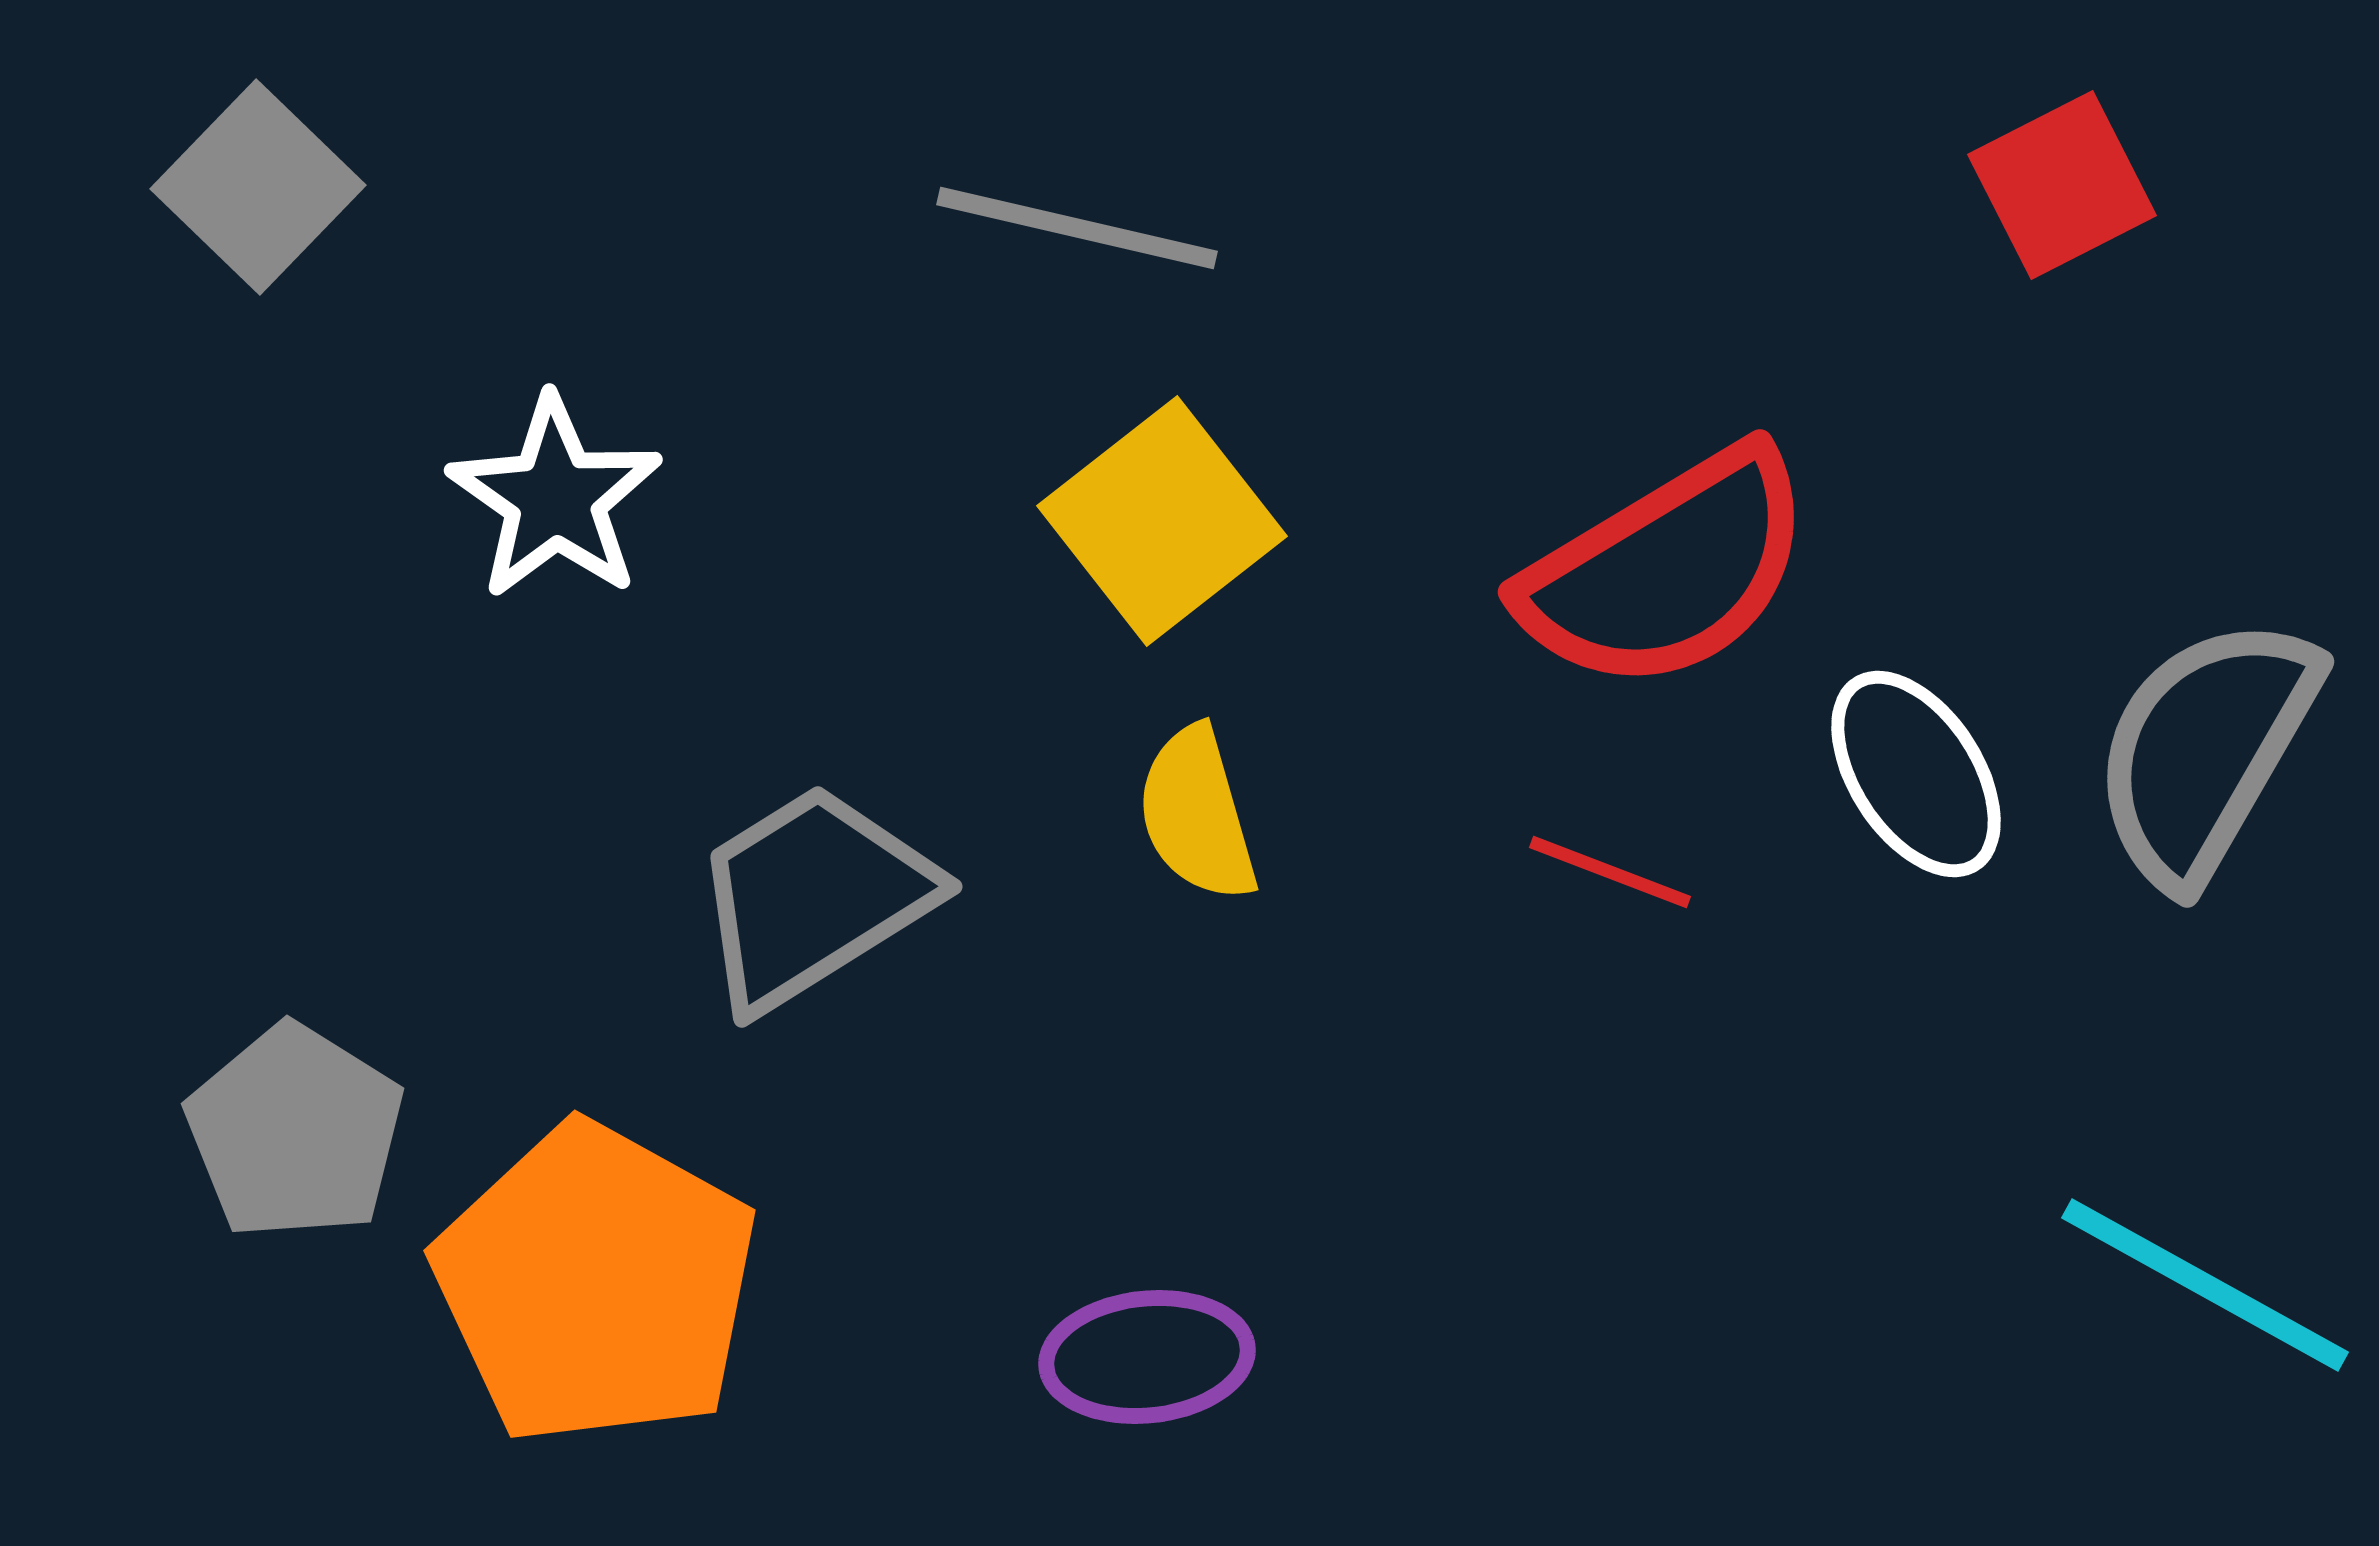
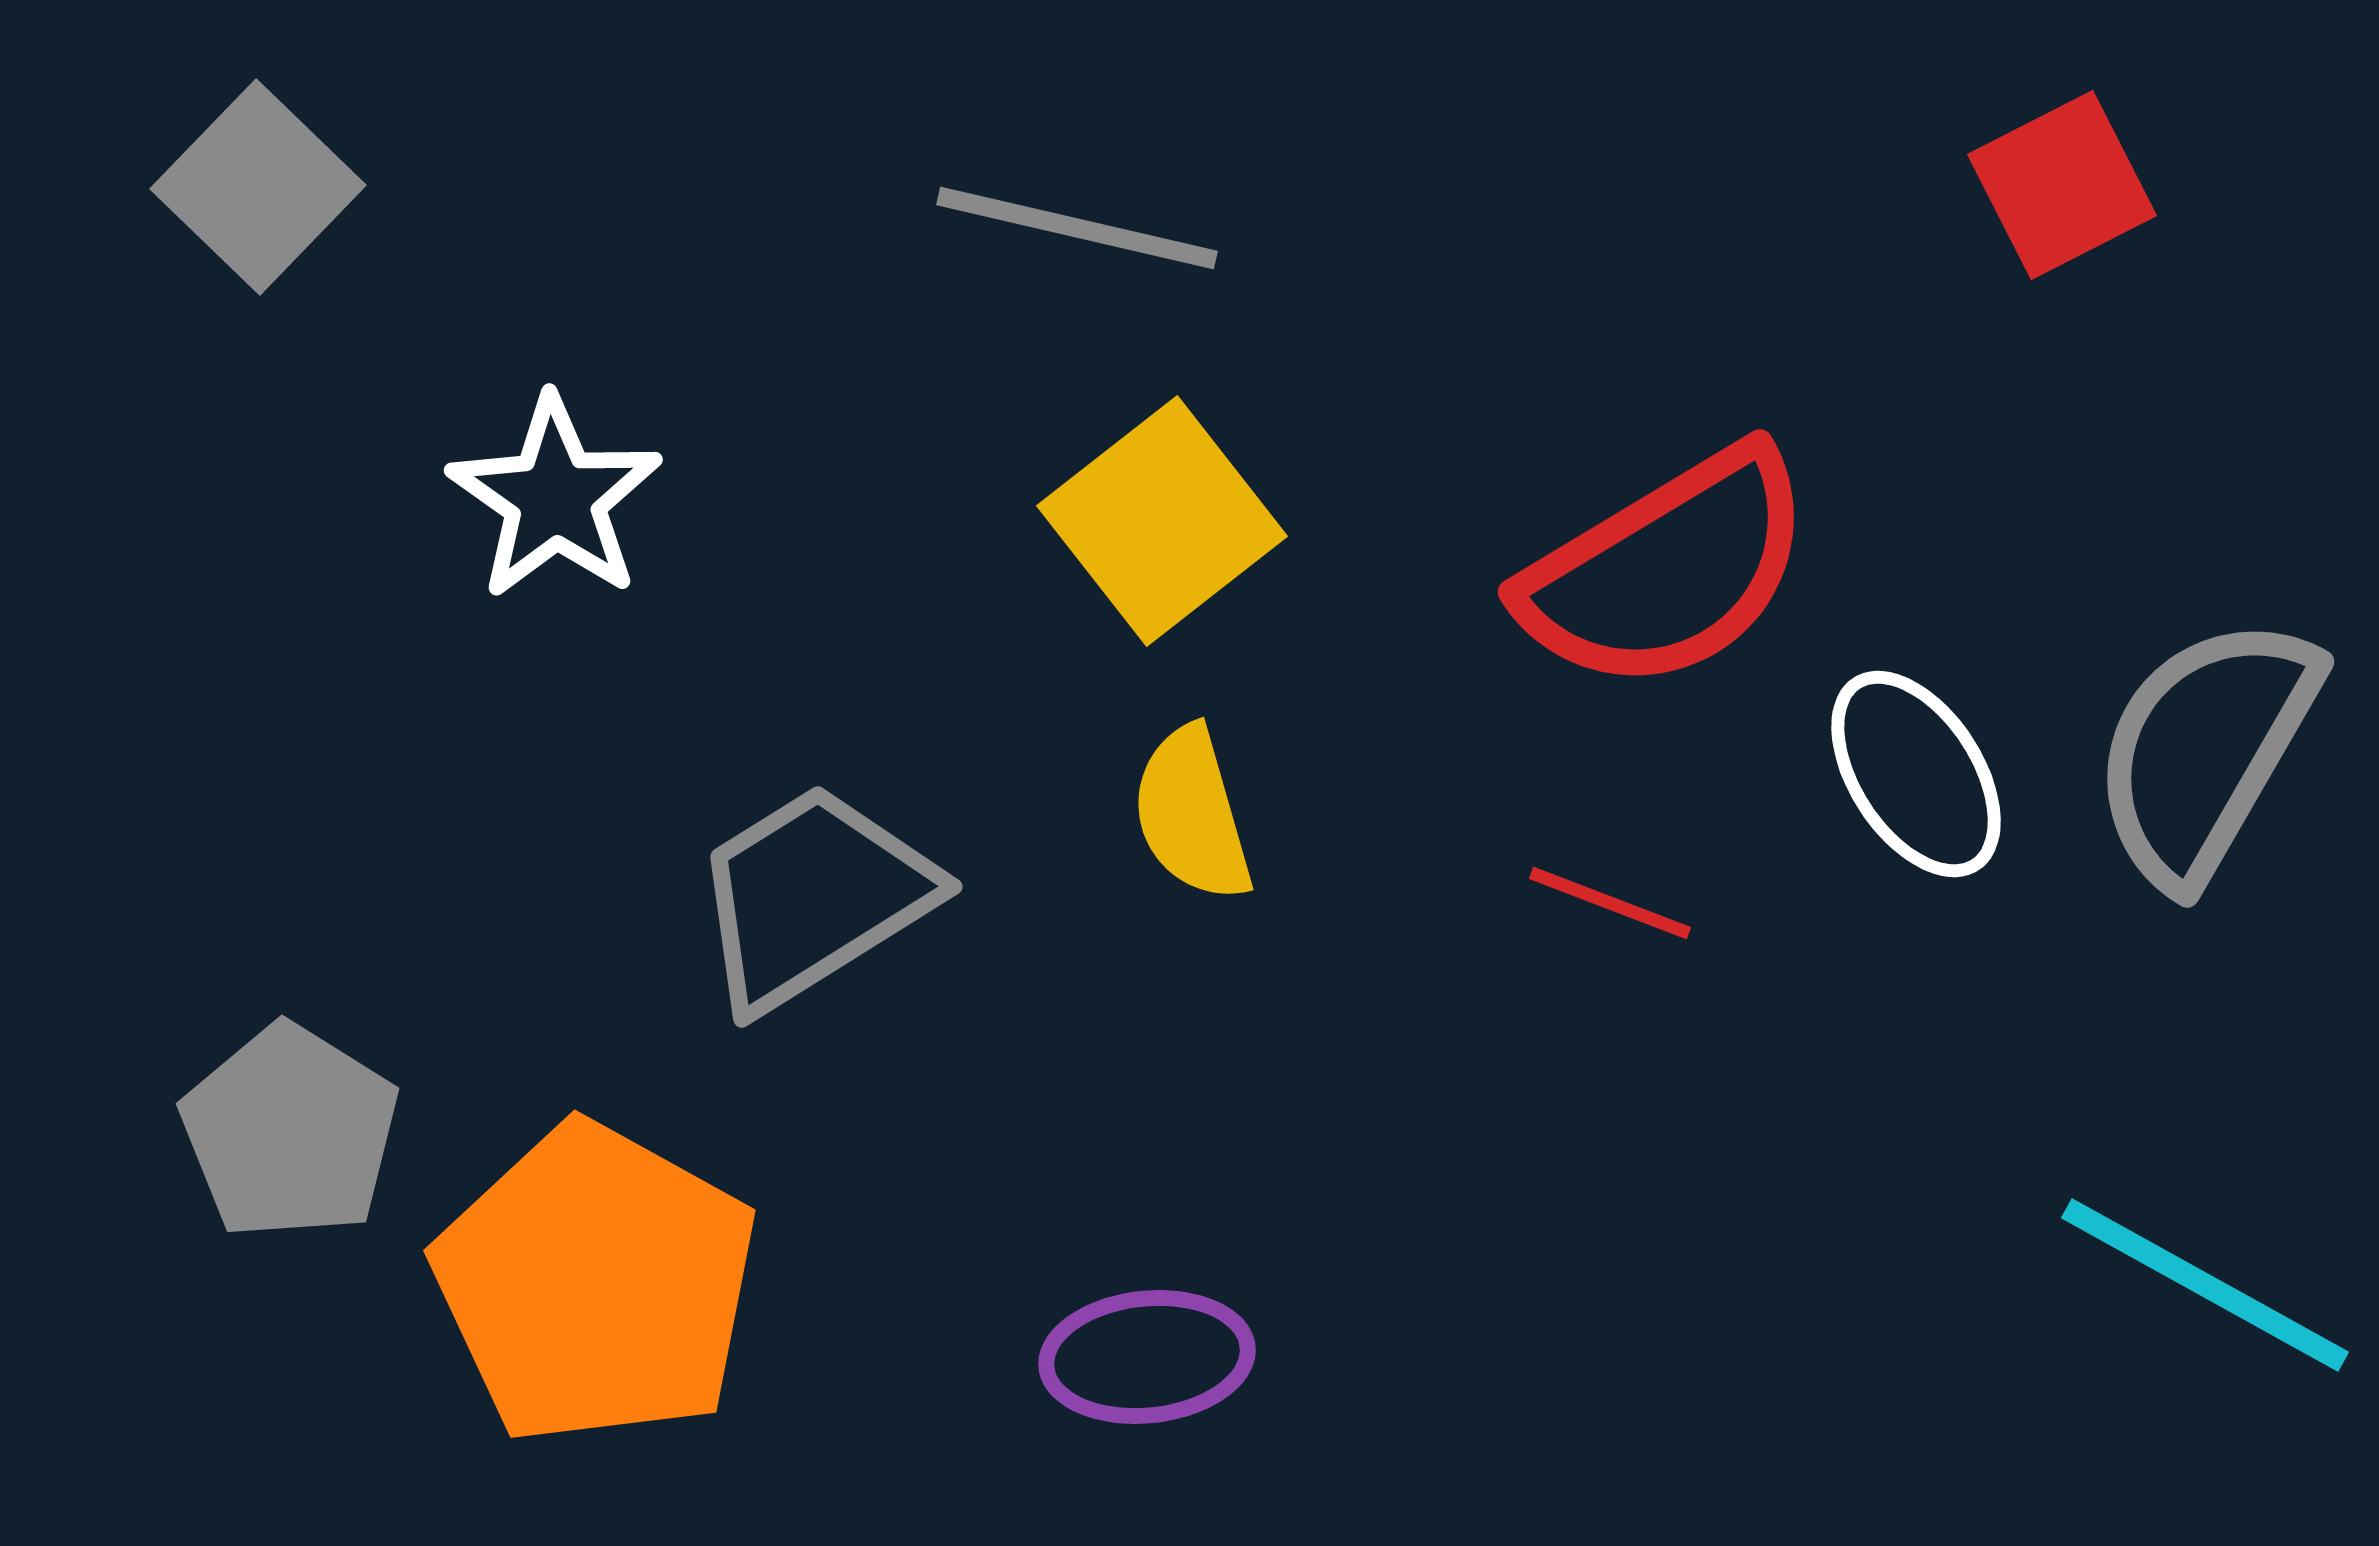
yellow semicircle: moved 5 px left
red line: moved 31 px down
gray pentagon: moved 5 px left
